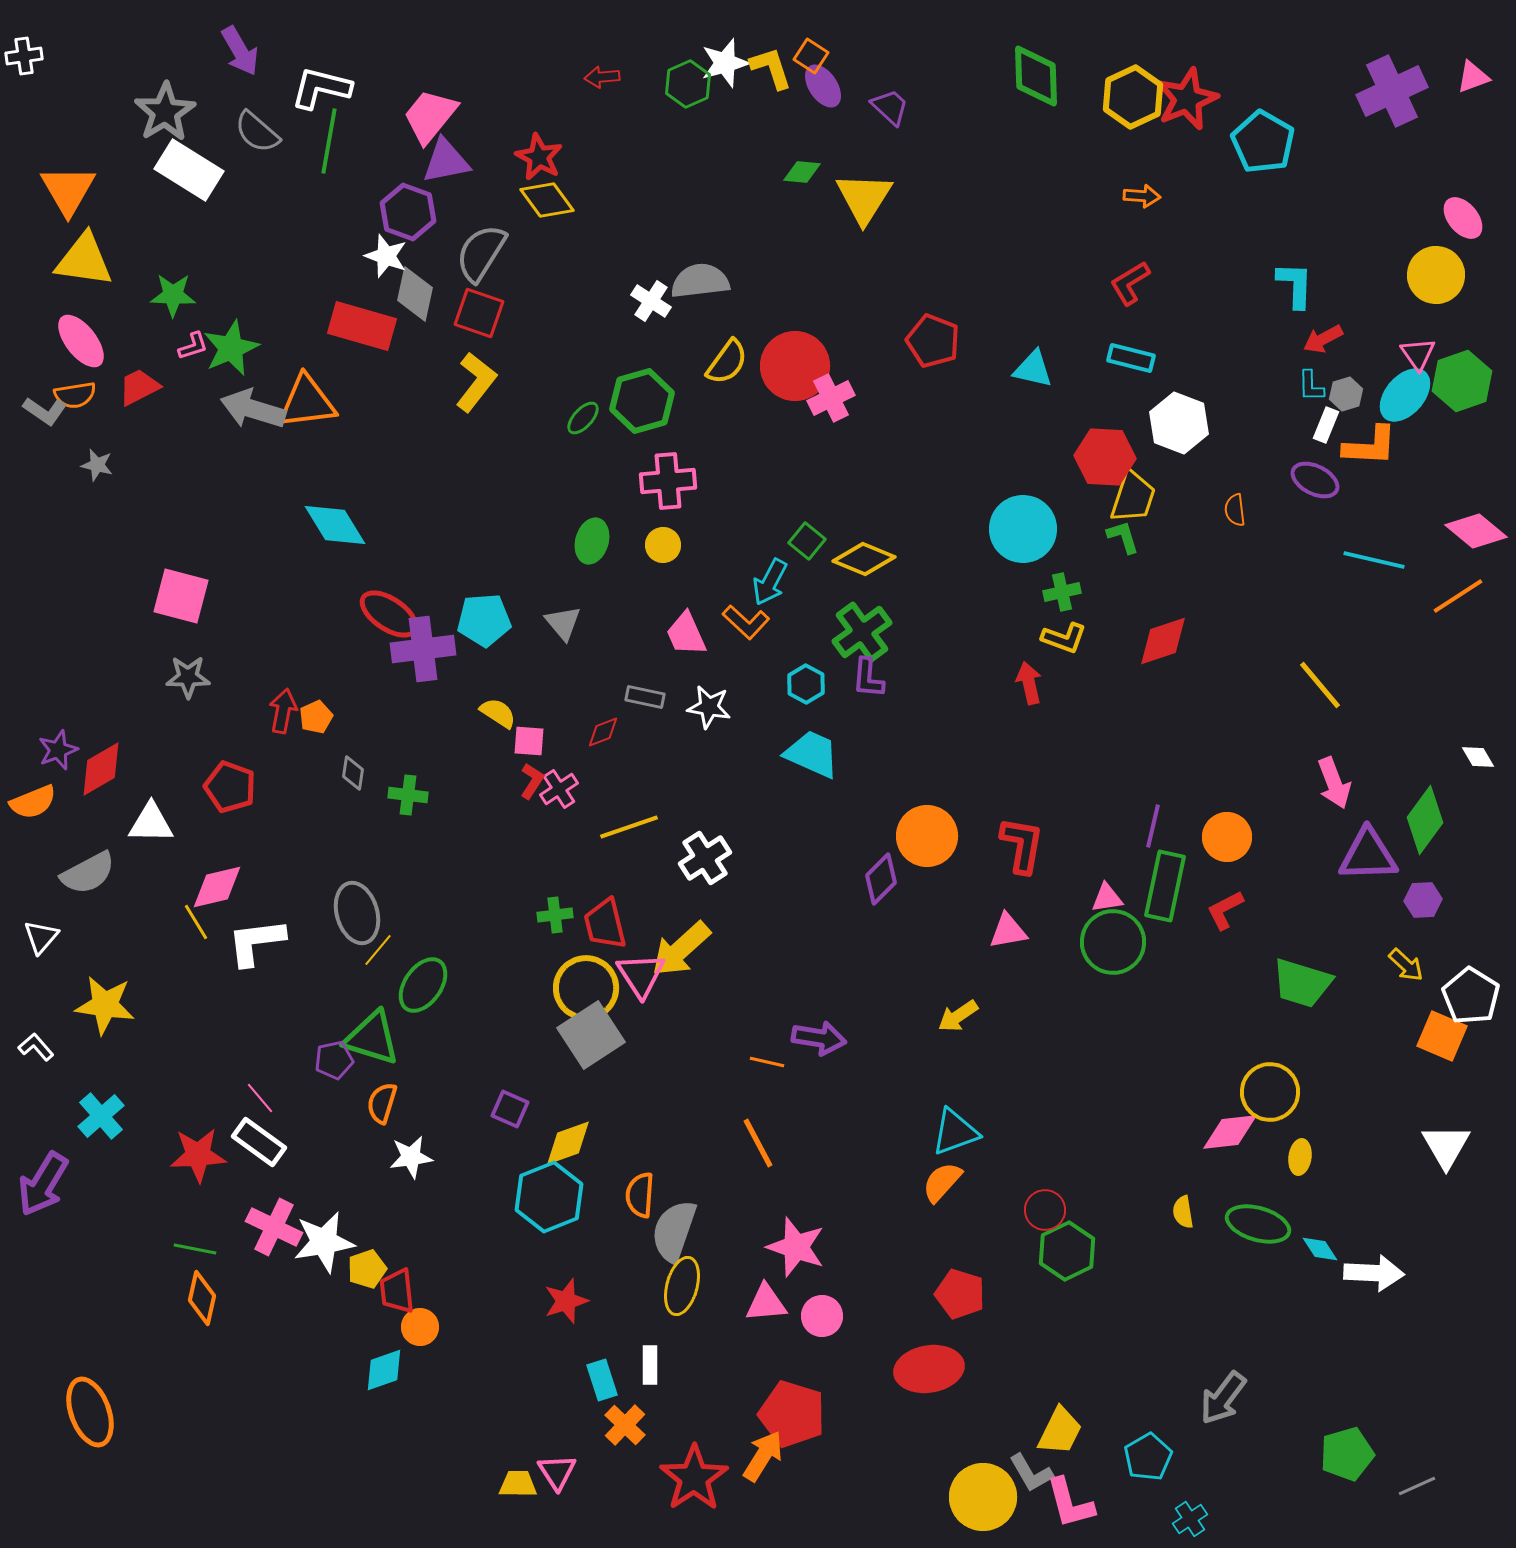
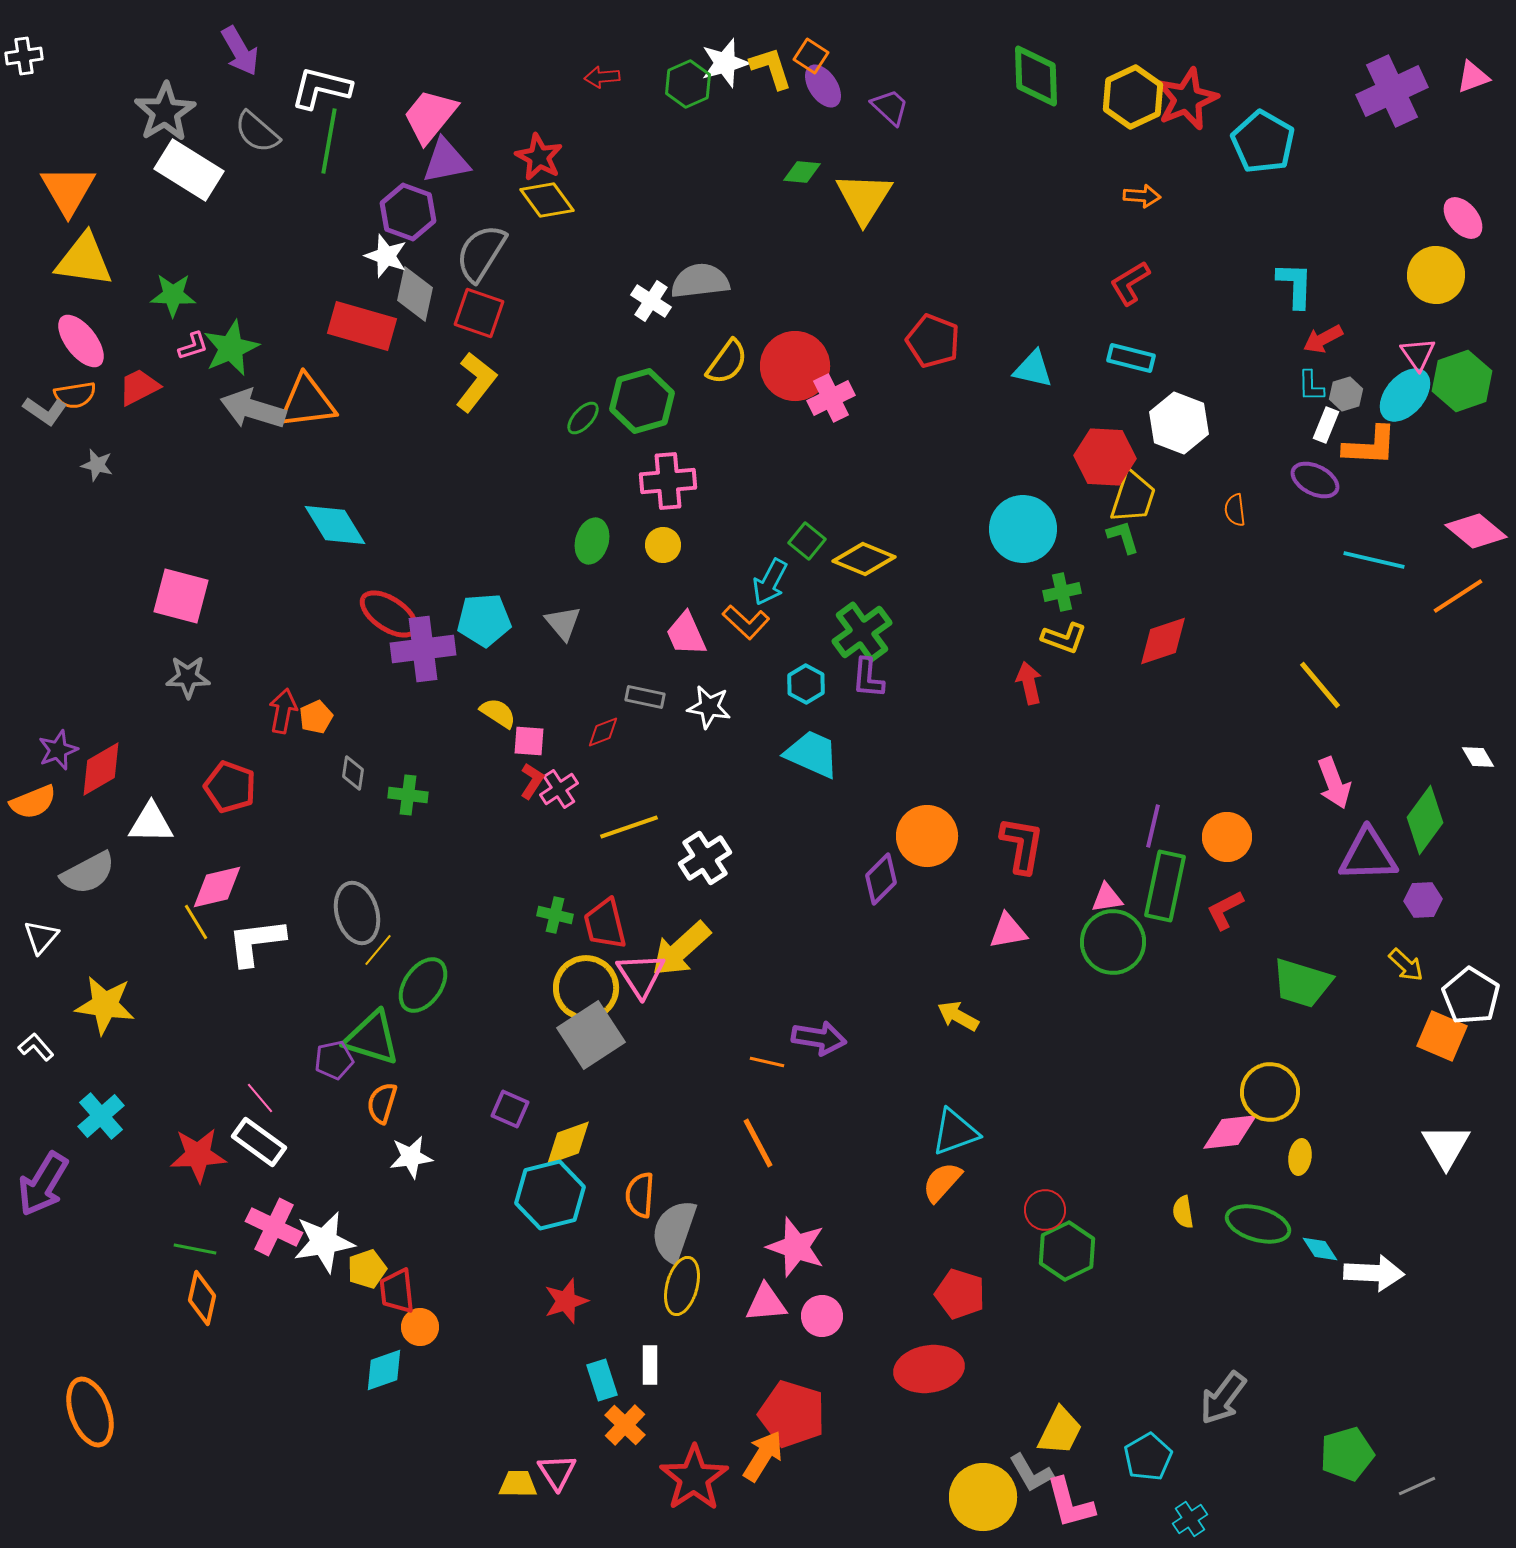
green cross at (555, 915): rotated 20 degrees clockwise
yellow arrow at (958, 1016): rotated 63 degrees clockwise
cyan hexagon at (549, 1197): moved 1 px right, 2 px up; rotated 8 degrees clockwise
